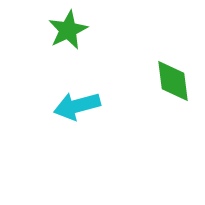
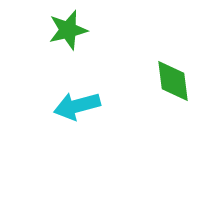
green star: rotated 12 degrees clockwise
